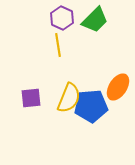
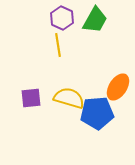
green trapezoid: rotated 16 degrees counterclockwise
yellow semicircle: rotated 96 degrees counterclockwise
blue pentagon: moved 6 px right, 7 px down
